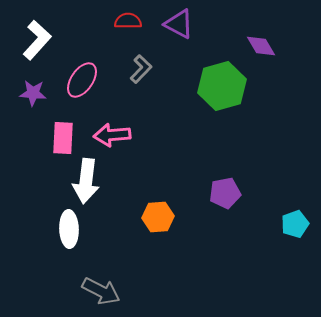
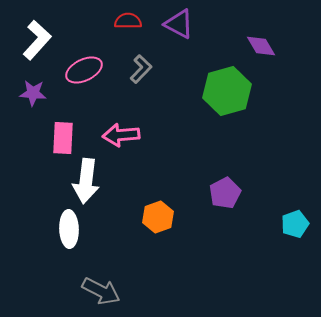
pink ellipse: moved 2 px right, 10 px up; rotated 30 degrees clockwise
green hexagon: moved 5 px right, 5 px down
pink arrow: moved 9 px right
purple pentagon: rotated 16 degrees counterclockwise
orange hexagon: rotated 16 degrees counterclockwise
